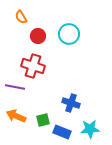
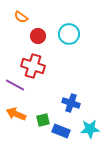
orange semicircle: rotated 24 degrees counterclockwise
purple line: moved 2 px up; rotated 18 degrees clockwise
orange arrow: moved 2 px up
blue rectangle: moved 1 px left, 1 px up
